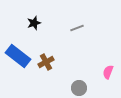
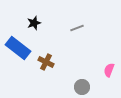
blue rectangle: moved 8 px up
brown cross: rotated 35 degrees counterclockwise
pink semicircle: moved 1 px right, 2 px up
gray circle: moved 3 px right, 1 px up
